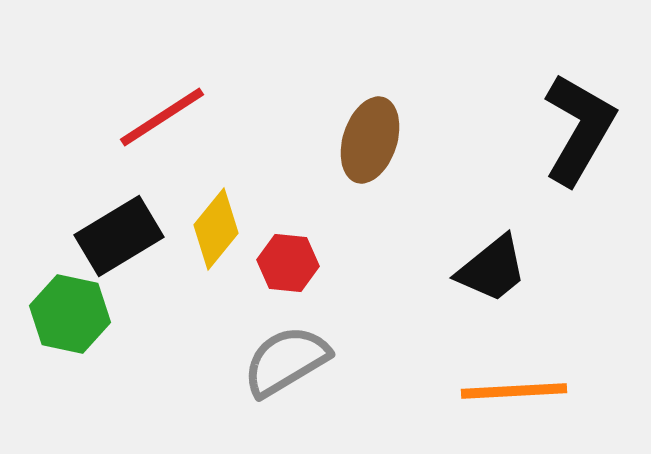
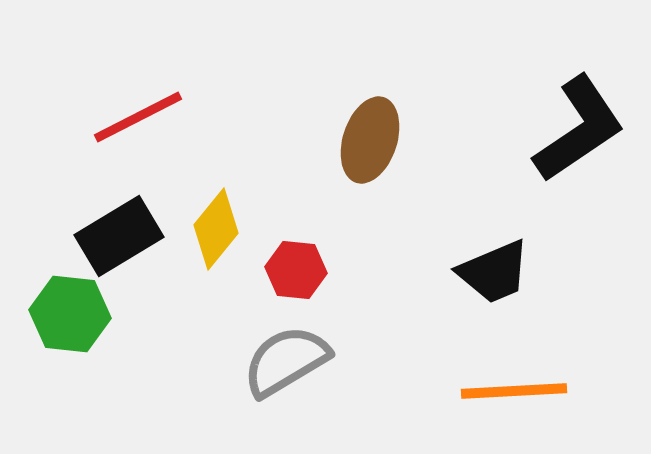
red line: moved 24 px left; rotated 6 degrees clockwise
black L-shape: rotated 26 degrees clockwise
red hexagon: moved 8 px right, 7 px down
black trapezoid: moved 2 px right, 3 px down; rotated 16 degrees clockwise
green hexagon: rotated 6 degrees counterclockwise
